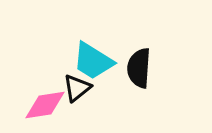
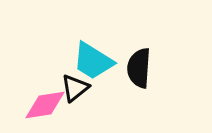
black triangle: moved 2 px left
